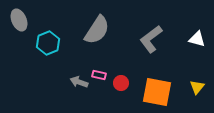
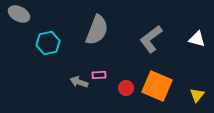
gray ellipse: moved 6 px up; rotated 40 degrees counterclockwise
gray semicircle: rotated 12 degrees counterclockwise
cyan hexagon: rotated 10 degrees clockwise
pink rectangle: rotated 16 degrees counterclockwise
red circle: moved 5 px right, 5 px down
yellow triangle: moved 8 px down
orange square: moved 6 px up; rotated 12 degrees clockwise
